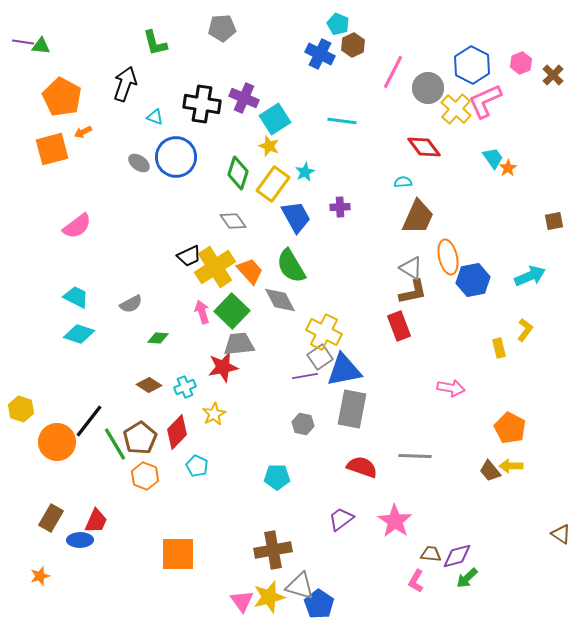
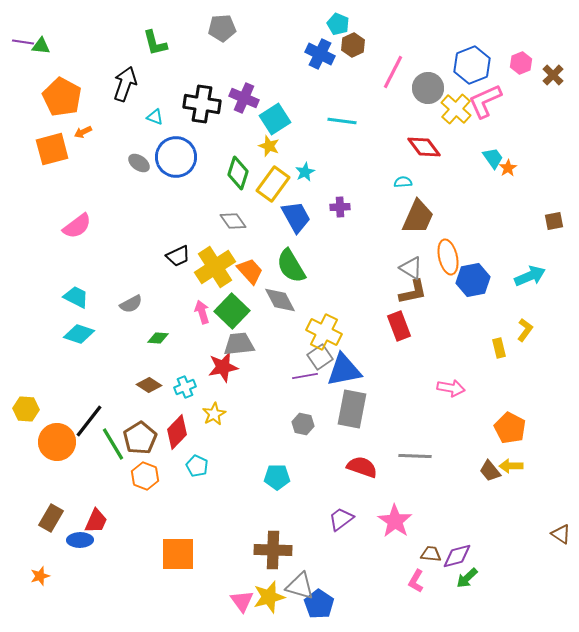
blue hexagon at (472, 65): rotated 12 degrees clockwise
black trapezoid at (189, 256): moved 11 px left
yellow hexagon at (21, 409): moved 5 px right; rotated 15 degrees counterclockwise
green line at (115, 444): moved 2 px left
brown cross at (273, 550): rotated 12 degrees clockwise
